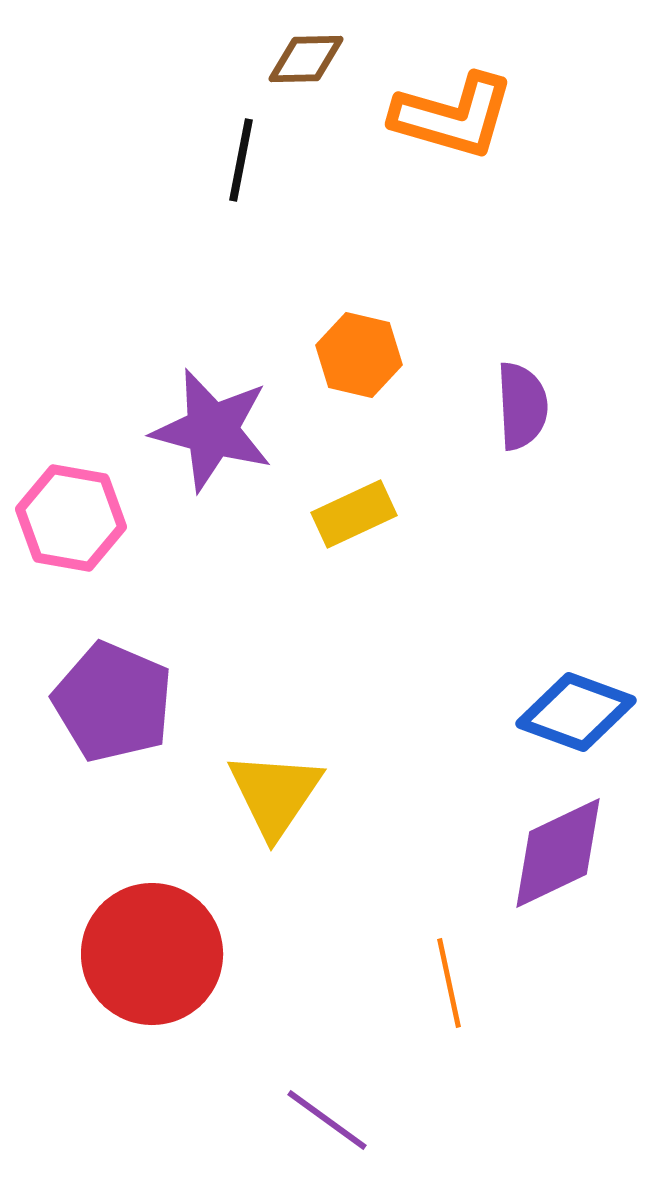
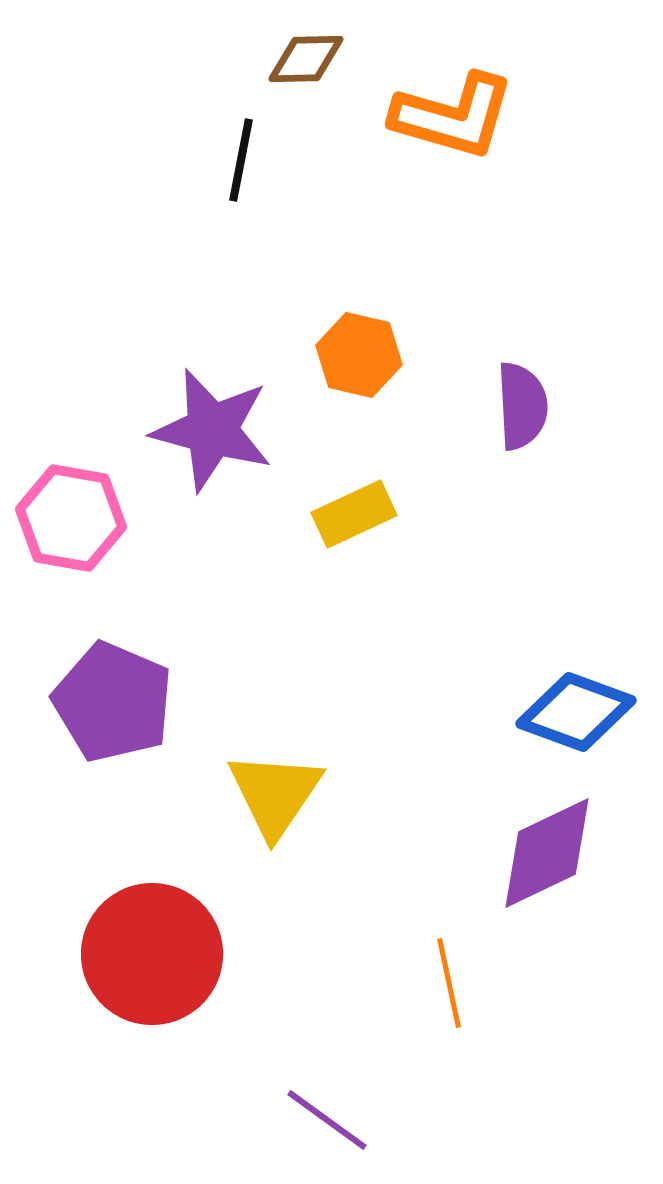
purple diamond: moved 11 px left
